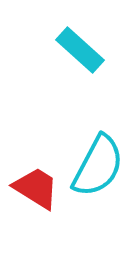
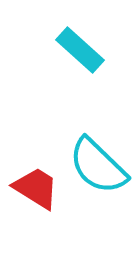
cyan semicircle: rotated 106 degrees clockwise
